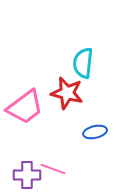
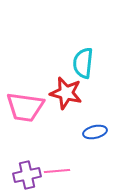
red star: moved 1 px left
pink trapezoid: rotated 45 degrees clockwise
pink line: moved 4 px right, 2 px down; rotated 25 degrees counterclockwise
purple cross: rotated 12 degrees counterclockwise
